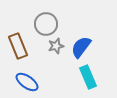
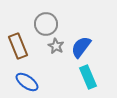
gray star: rotated 28 degrees counterclockwise
